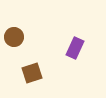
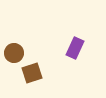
brown circle: moved 16 px down
